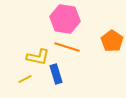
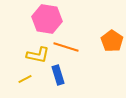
pink hexagon: moved 18 px left
orange line: moved 1 px left
yellow L-shape: moved 2 px up
blue rectangle: moved 2 px right, 1 px down
